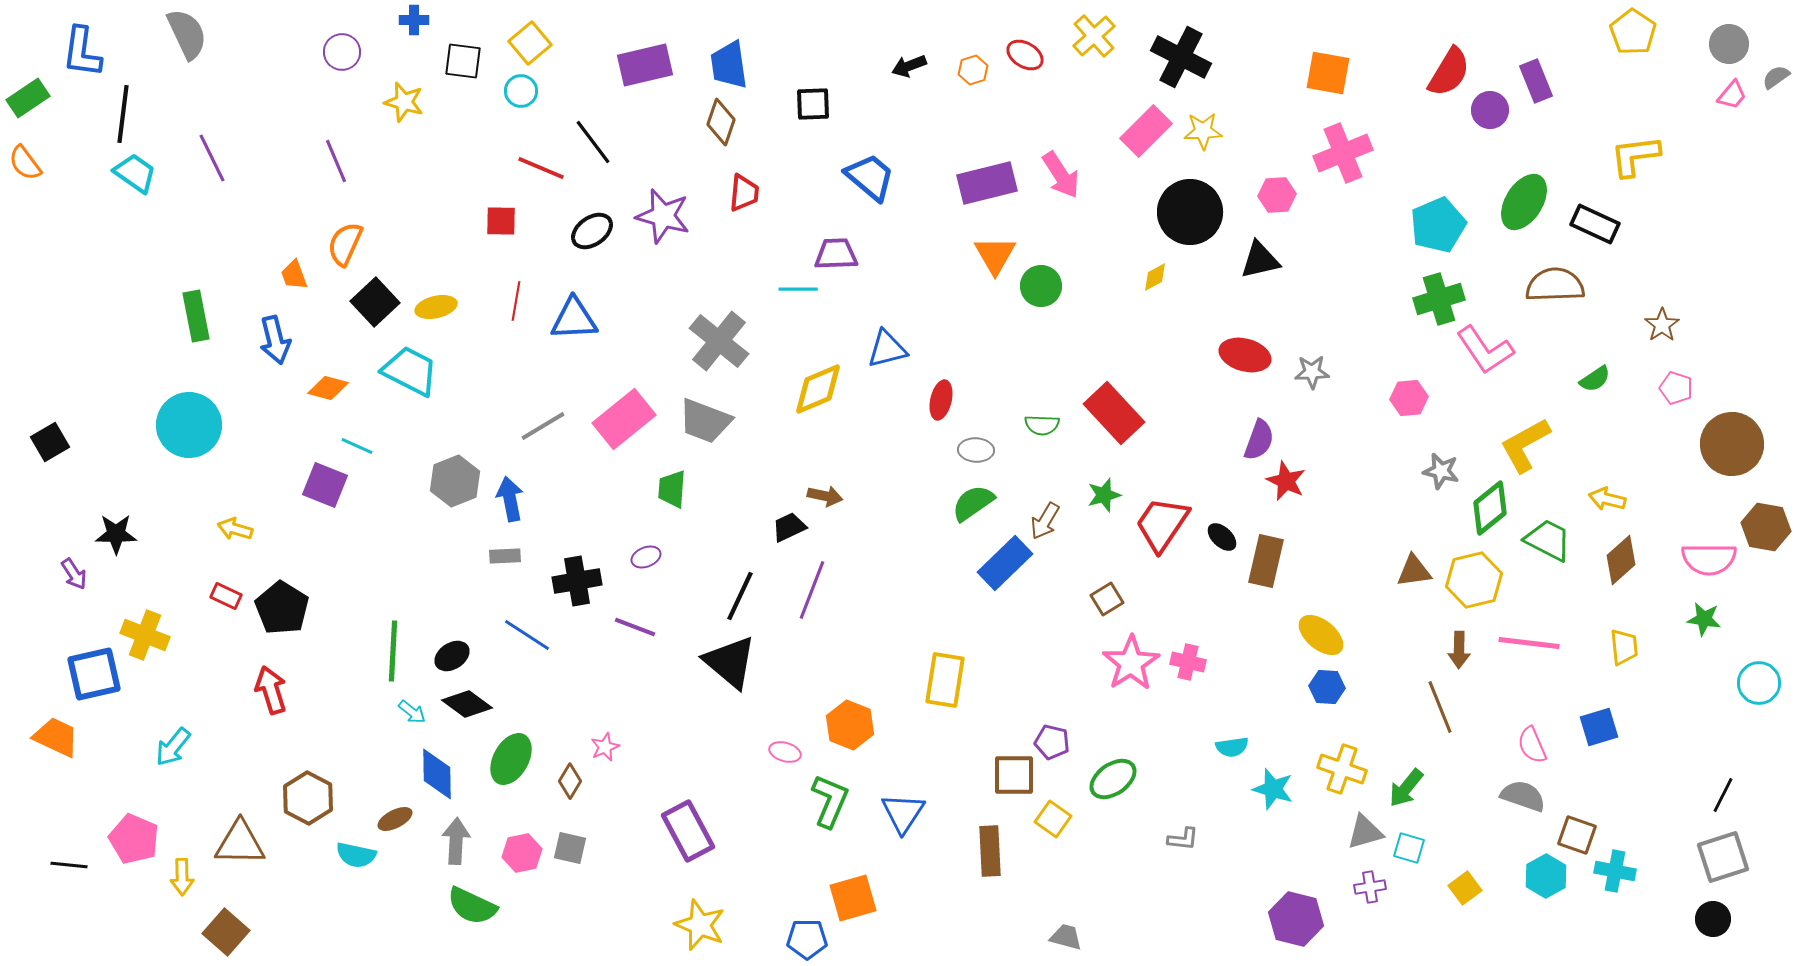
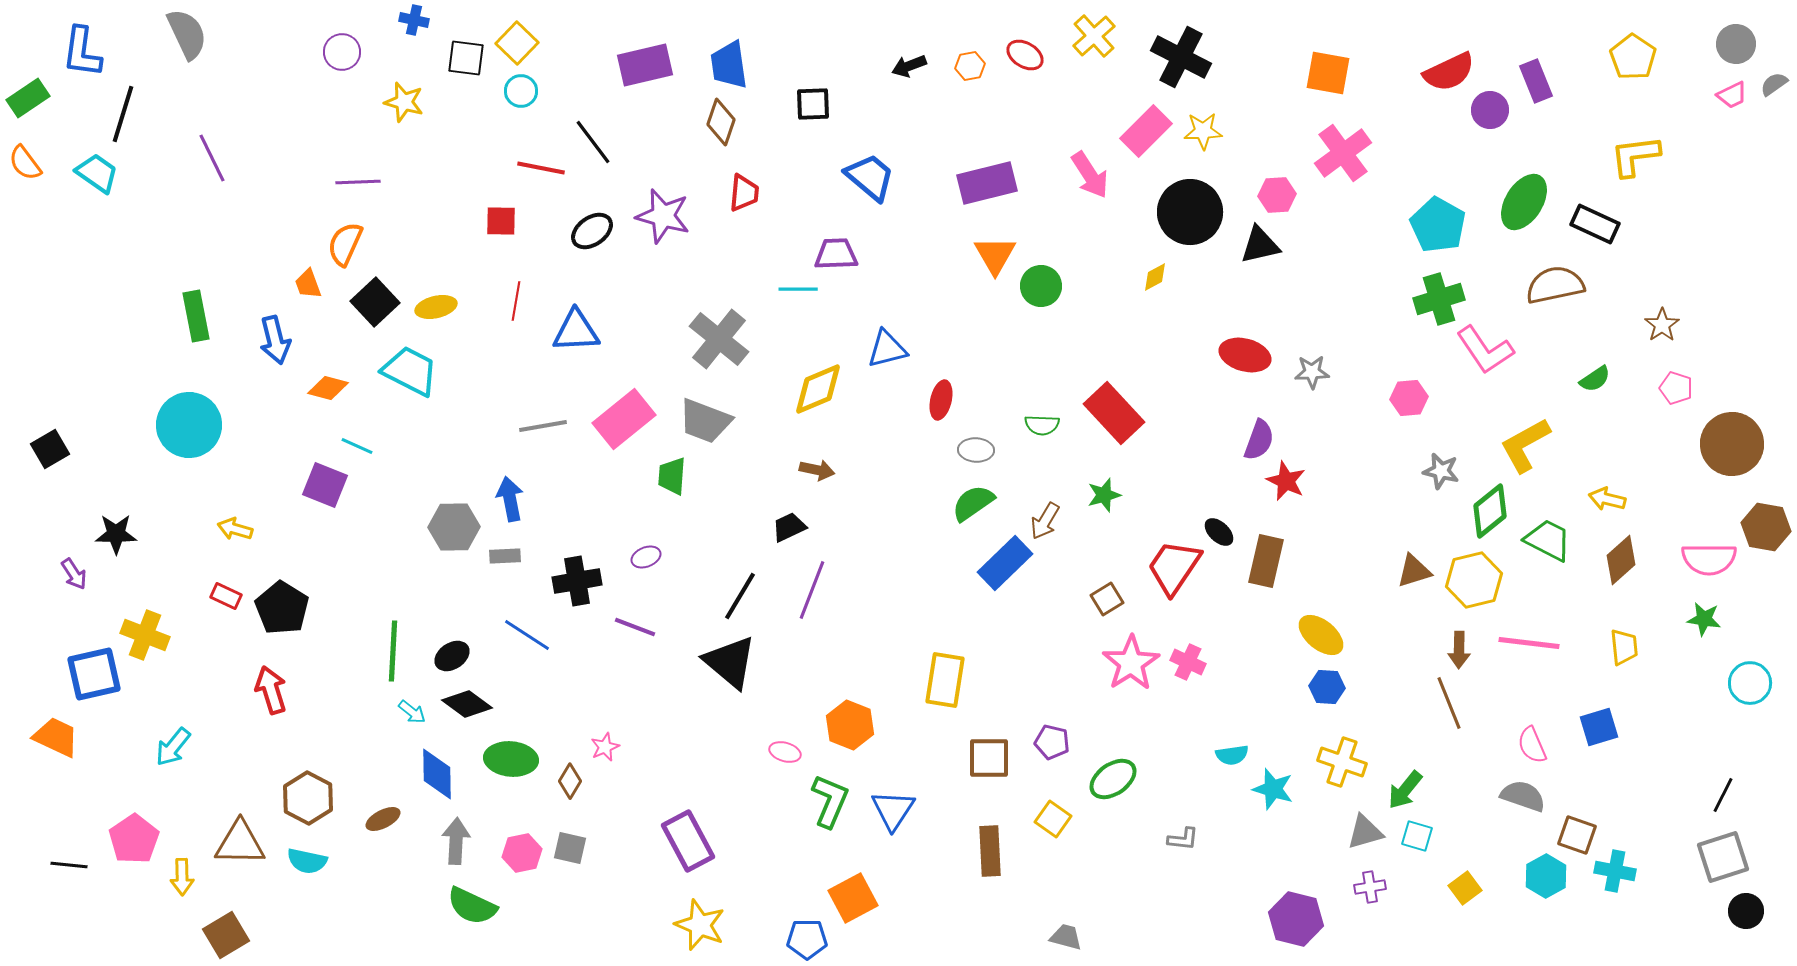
blue cross at (414, 20): rotated 12 degrees clockwise
yellow pentagon at (1633, 32): moved 25 px down
yellow square at (530, 43): moved 13 px left; rotated 6 degrees counterclockwise
gray circle at (1729, 44): moved 7 px right
black square at (463, 61): moved 3 px right, 3 px up
orange hexagon at (973, 70): moved 3 px left, 4 px up; rotated 8 degrees clockwise
red semicircle at (1449, 72): rotated 34 degrees clockwise
gray semicircle at (1776, 77): moved 2 px left, 7 px down
pink trapezoid at (1732, 95): rotated 24 degrees clockwise
black line at (123, 114): rotated 10 degrees clockwise
pink cross at (1343, 153): rotated 14 degrees counterclockwise
purple line at (336, 161): moved 22 px right, 21 px down; rotated 69 degrees counterclockwise
red line at (541, 168): rotated 12 degrees counterclockwise
cyan trapezoid at (135, 173): moved 38 px left
pink arrow at (1061, 175): moved 29 px right
cyan pentagon at (1438, 225): rotated 20 degrees counterclockwise
black triangle at (1260, 260): moved 15 px up
orange trapezoid at (294, 275): moved 14 px right, 9 px down
brown semicircle at (1555, 285): rotated 10 degrees counterclockwise
blue triangle at (574, 319): moved 2 px right, 12 px down
gray cross at (719, 341): moved 2 px up
gray line at (543, 426): rotated 21 degrees clockwise
black square at (50, 442): moved 7 px down
gray hexagon at (455, 481): moved 1 px left, 46 px down; rotated 21 degrees clockwise
green trapezoid at (672, 489): moved 13 px up
brown arrow at (825, 496): moved 8 px left, 26 px up
green diamond at (1490, 508): moved 3 px down
red trapezoid at (1162, 524): moved 12 px right, 43 px down
black ellipse at (1222, 537): moved 3 px left, 5 px up
brown triangle at (1414, 571): rotated 9 degrees counterclockwise
black line at (740, 596): rotated 6 degrees clockwise
pink cross at (1188, 662): rotated 12 degrees clockwise
cyan circle at (1759, 683): moved 9 px left
brown line at (1440, 707): moved 9 px right, 4 px up
cyan semicircle at (1232, 747): moved 8 px down
green ellipse at (511, 759): rotated 66 degrees clockwise
yellow cross at (1342, 769): moved 7 px up
brown square at (1014, 775): moved 25 px left, 17 px up
green arrow at (1406, 788): moved 1 px left, 2 px down
blue triangle at (903, 813): moved 10 px left, 3 px up
brown ellipse at (395, 819): moved 12 px left
purple rectangle at (688, 831): moved 10 px down
pink pentagon at (134, 839): rotated 15 degrees clockwise
cyan square at (1409, 848): moved 8 px right, 12 px up
cyan semicircle at (356, 855): moved 49 px left, 6 px down
orange square at (853, 898): rotated 12 degrees counterclockwise
black circle at (1713, 919): moved 33 px right, 8 px up
brown square at (226, 932): moved 3 px down; rotated 18 degrees clockwise
